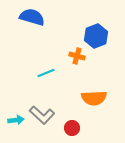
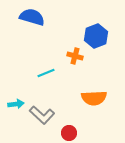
orange cross: moved 2 px left
cyan arrow: moved 16 px up
red circle: moved 3 px left, 5 px down
